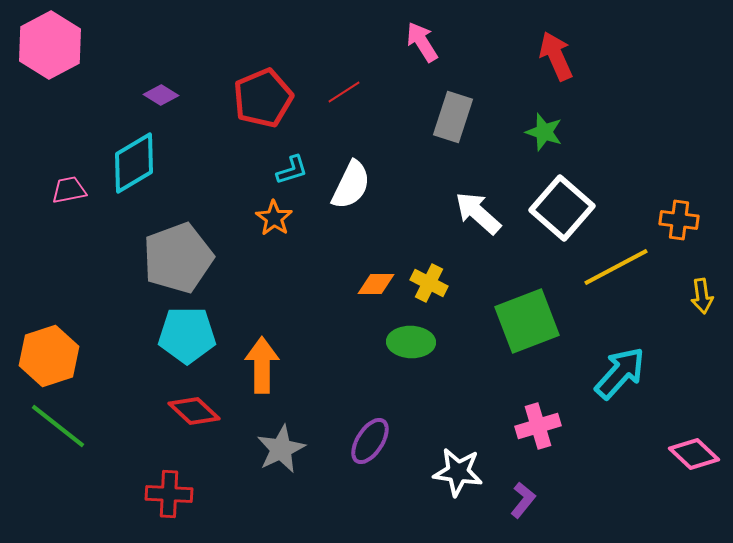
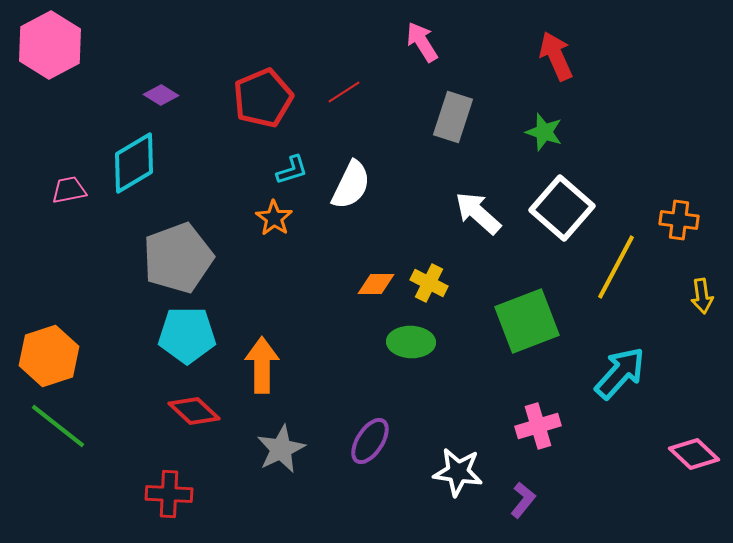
yellow line: rotated 34 degrees counterclockwise
